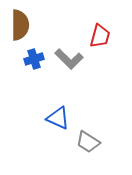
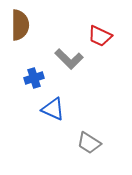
red trapezoid: rotated 100 degrees clockwise
blue cross: moved 19 px down
blue triangle: moved 5 px left, 9 px up
gray trapezoid: moved 1 px right, 1 px down
